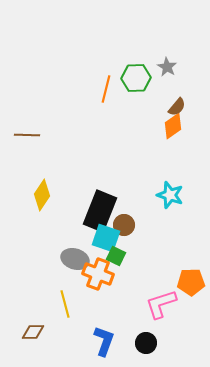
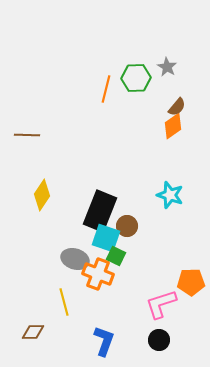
brown circle: moved 3 px right, 1 px down
yellow line: moved 1 px left, 2 px up
black circle: moved 13 px right, 3 px up
